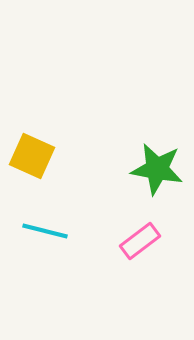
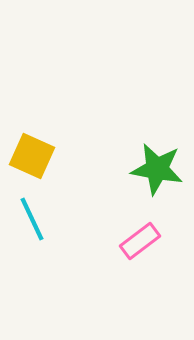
cyan line: moved 13 px left, 12 px up; rotated 51 degrees clockwise
